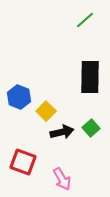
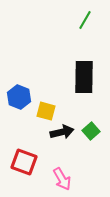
green line: rotated 18 degrees counterclockwise
black rectangle: moved 6 px left
yellow square: rotated 30 degrees counterclockwise
green square: moved 3 px down
red square: moved 1 px right
